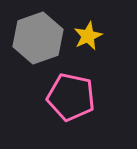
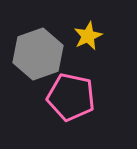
gray hexagon: moved 16 px down
